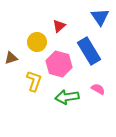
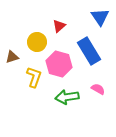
brown triangle: moved 1 px right, 1 px up
yellow L-shape: moved 4 px up
